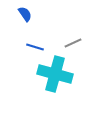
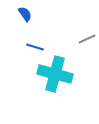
gray line: moved 14 px right, 4 px up
